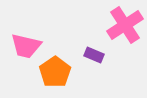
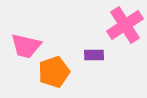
purple rectangle: rotated 24 degrees counterclockwise
orange pentagon: moved 1 px left; rotated 16 degrees clockwise
